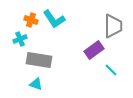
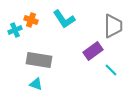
cyan L-shape: moved 10 px right
cyan cross: moved 5 px left, 9 px up
purple rectangle: moved 1 px left, 1 px down
